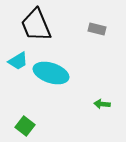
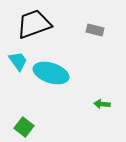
black trapezoid: moved 2 px left, 1 px up; rotated 93 degrees clockwise
gray rectangle: moved 2 px left, 1 px down
cyan trapezoid: rotated 95 degrees counterclockwise
green square: moved 1 px left, 1 px down
